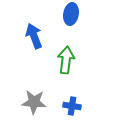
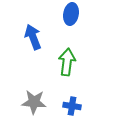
blue arrow: moved 1 px left, 1 px down
green arrow: moved 1 px right, 2 px down
